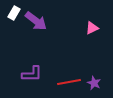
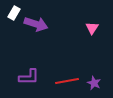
purple arrow: moved 3 px down; rotated 20 degrees counterclockwise
pink triangle: rotated 32 degrees counterclockwise
purple L-shape: moved 3 px left, 3 px down
red line: moved 2 px left, 1 px up
